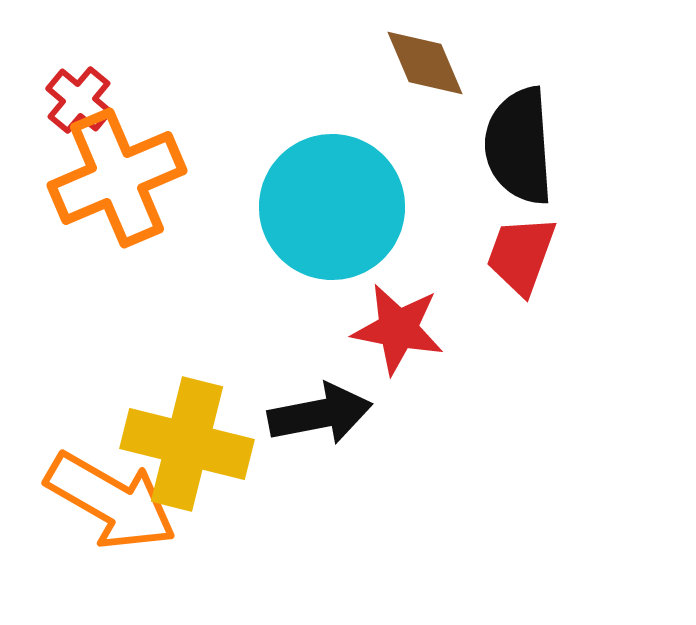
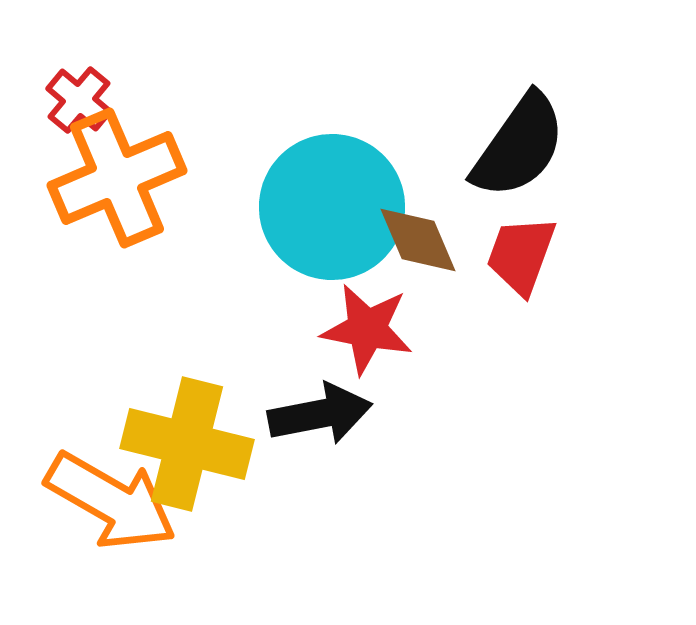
brown diamond: moved 7 px left, 177 px down
black semicircle: rotated 141 degrees counterclockwise
red star: moved 31 px left
